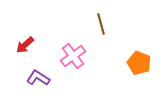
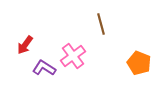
red arrow: rotated 12 degrees counterclockwise
purple L-shape: moved 6 px right, 10 px up
